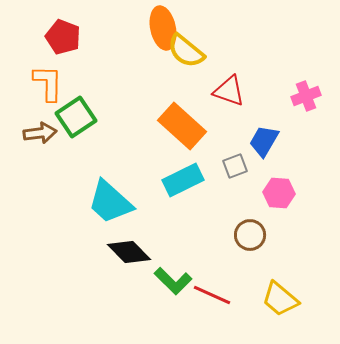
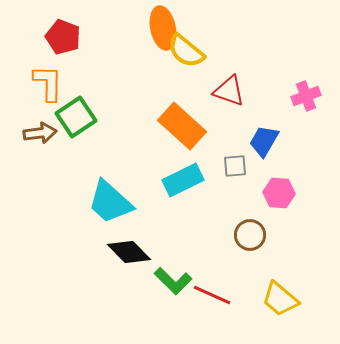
gray square: rotated 15 degrees clockwise
